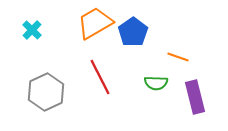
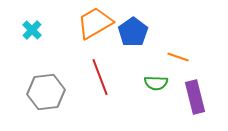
red line: rotated 6 degrees clockwise
gray hexagon: rotated 18 degrees clockwise
